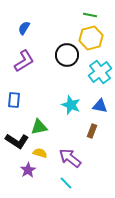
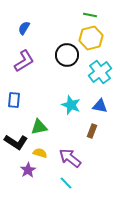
black L-shape: moved 1 px left, 1 px down
